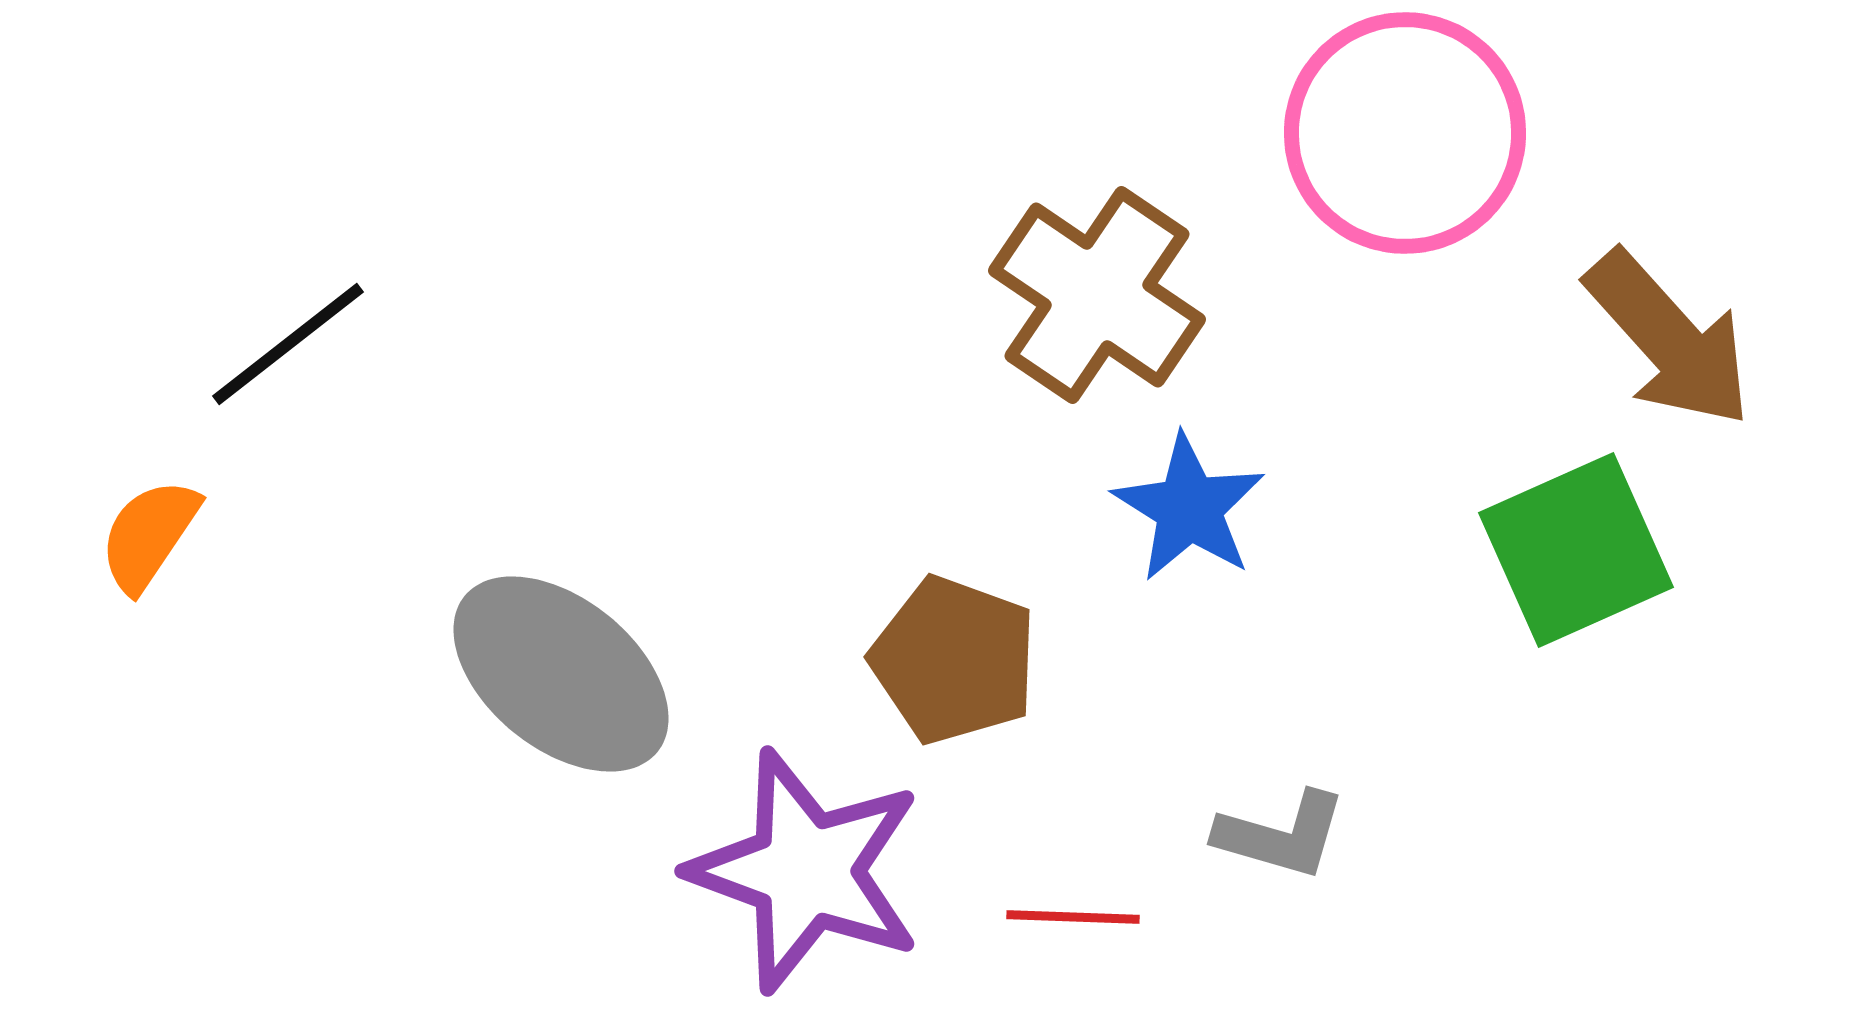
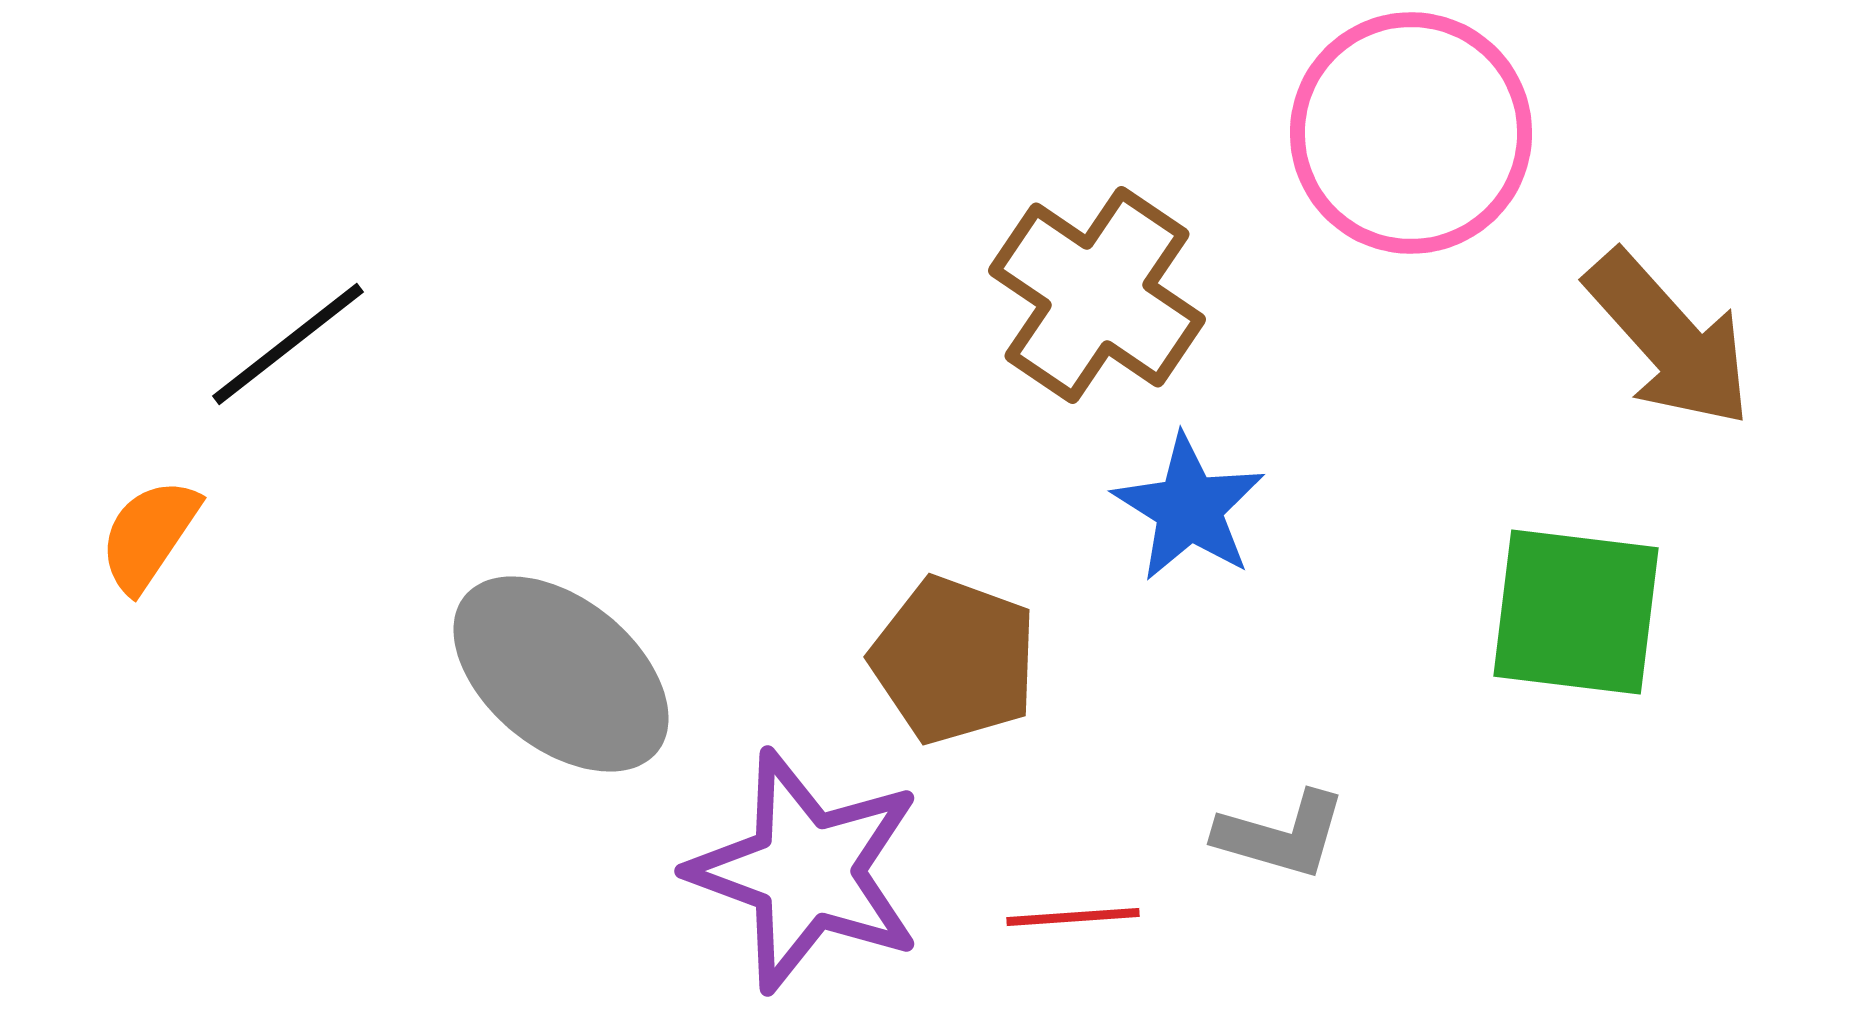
pink circle: moved 6 px right
green square: moved 62 px down; rotated 31 degrees clockwise
red line: rotated 6 degrees counterclockwise
